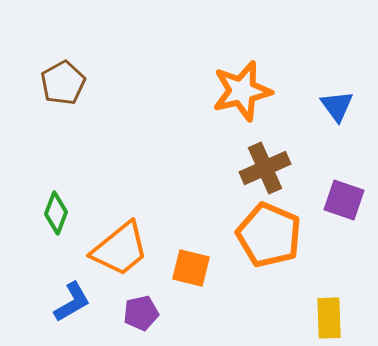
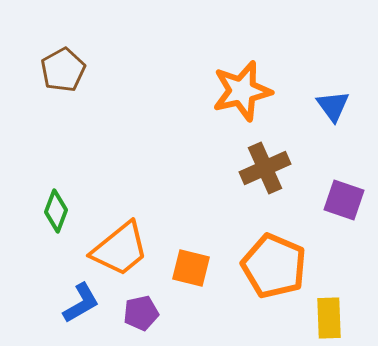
brown pentagon: moved 13 px up
blue triangle: moved 4 px left
green diamond: moved 2 px up
orange pentagon: moved 5 px right, 31 px down
blue L-shape: moved 9 px right, 1 px down
